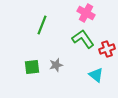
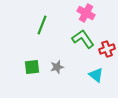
gray star: moved 1 px right, 2 px down
